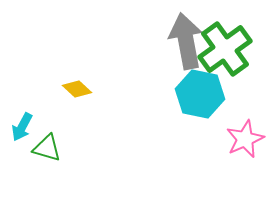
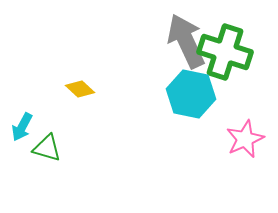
gray arrow: rotated 14 degrees counterclockwise
green cross: moved 3 px down; rotated 36 degrees counterclockwise
yellow diamond: moved 3 px right
cyan hexagon: moved 9 px left
